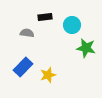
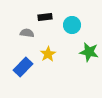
green star: moved 3 px right, 4 px down
yellow star: moved 21 px up; rotated 14 degrees counterclockwise
